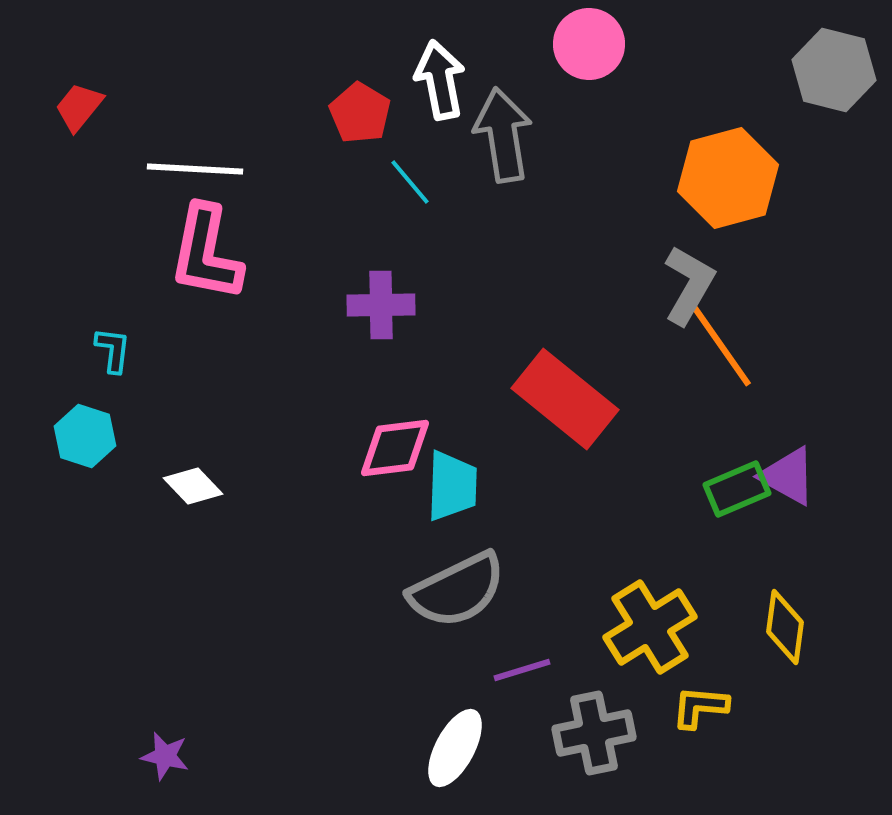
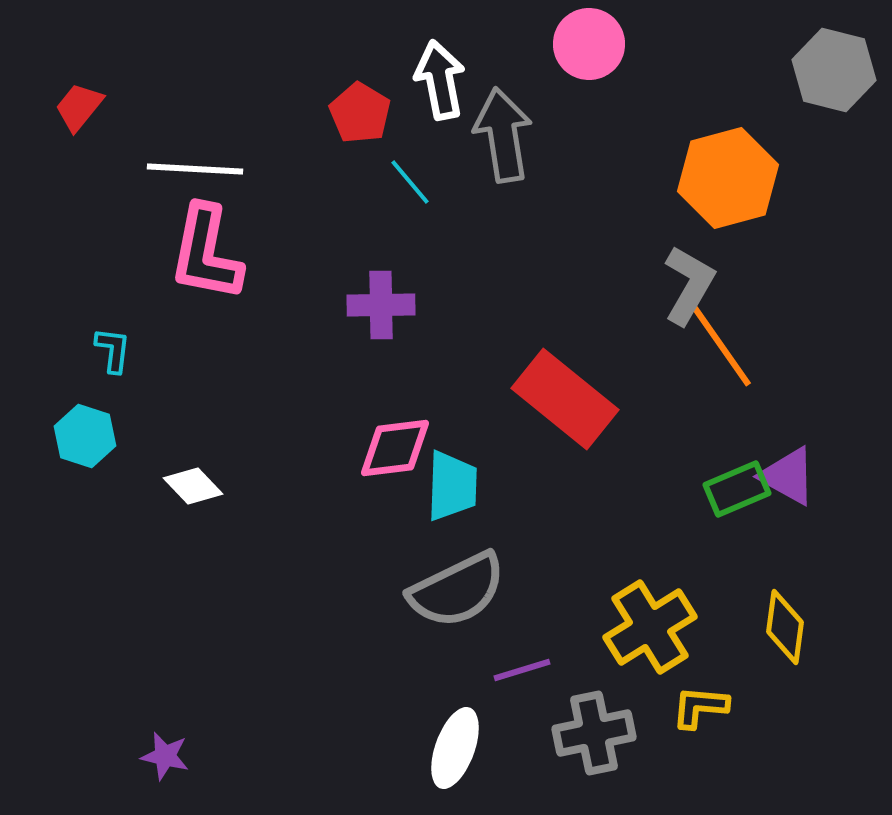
white ellipse: rotated 8 degrees counterclockwise
